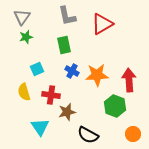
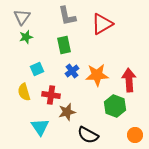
blue cross: rotated 24 degrees clockwise
orange circle: moved 2 px right, 1 px down
